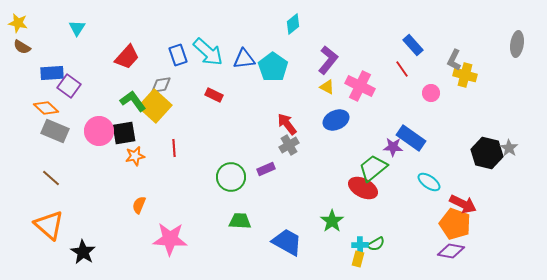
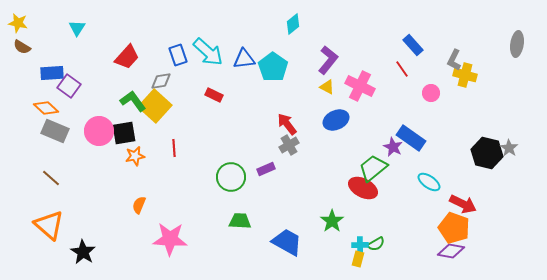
gray diamond at (161, 85): moved 4 px up
purple star at (393, 147): rotated 24 degrees clockwise
orange pentagon at (455, 224): moved 1 px left, 4 px down
